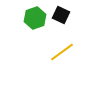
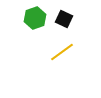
black square: moved 3 px right, 4 px down
